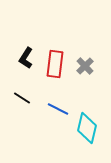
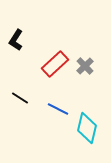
black L-shape: moved 10 px left, 18 px up
red rectangle: rotated 40 degrees clockwise
black line: moved 2 px left
